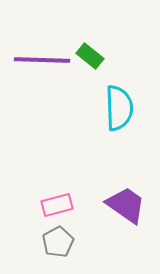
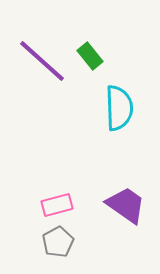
green rectangle: rotated 12 degrees clockwise
purple line: moved 1 px down; rotated 40 degrees clockwise
